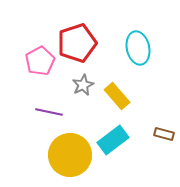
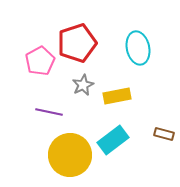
yellow rectangle: rotated 60 degrees counterclockwise
